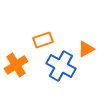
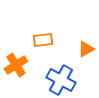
orange rectangle: rotated 12 degrees clockwise
blue cross: moved 14 px down
